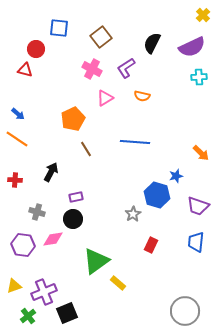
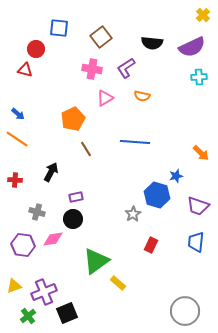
black semicircle: rotated 110 degrees counterclockwise
pink cross: rotated 18 degrees counterclockwise
